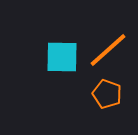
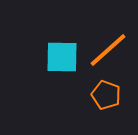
orange pentagon: moved 1 px left, 1 px down
